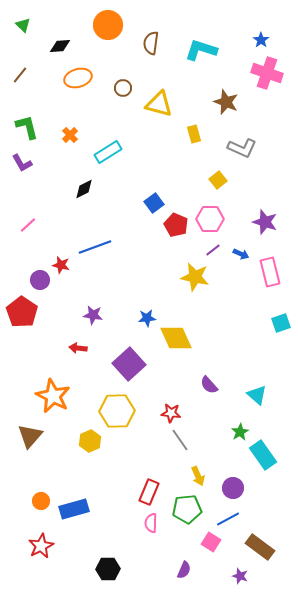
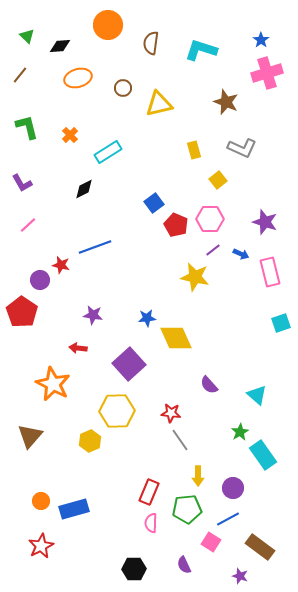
green triangle at (23, 25): moved 4 px right, 11 px down
pink cross at (267, 73): rotated 36 degrees counterclockwise
yellow triangle at (159, 104): rotated 28 degrees counterclockwise
yellow rectangle at (194, 134): moved 16 px down
purple L-shape at (22, 163): moved 20 px down
orange star at (53, 396): moved 12 px up
yellow arrow at (198, 476): rotated 24 degrees clockwise
black hexagon at (108, 569): moved 26 px right
purple semicircle at (184, 570): moved 5 px up; rotated 132 degrees clockwise
